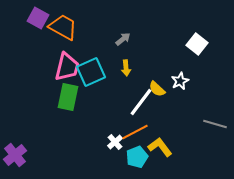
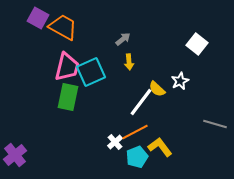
yellow arrow: moved 3 px right, 6 px up
